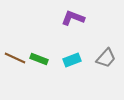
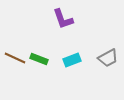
purple L-shape: moved 10 px left, 1 px down; rotated 130 degrees counterclockwise
gray trapezoid: moved 2 px right; rotated 20 degrees clockwise
